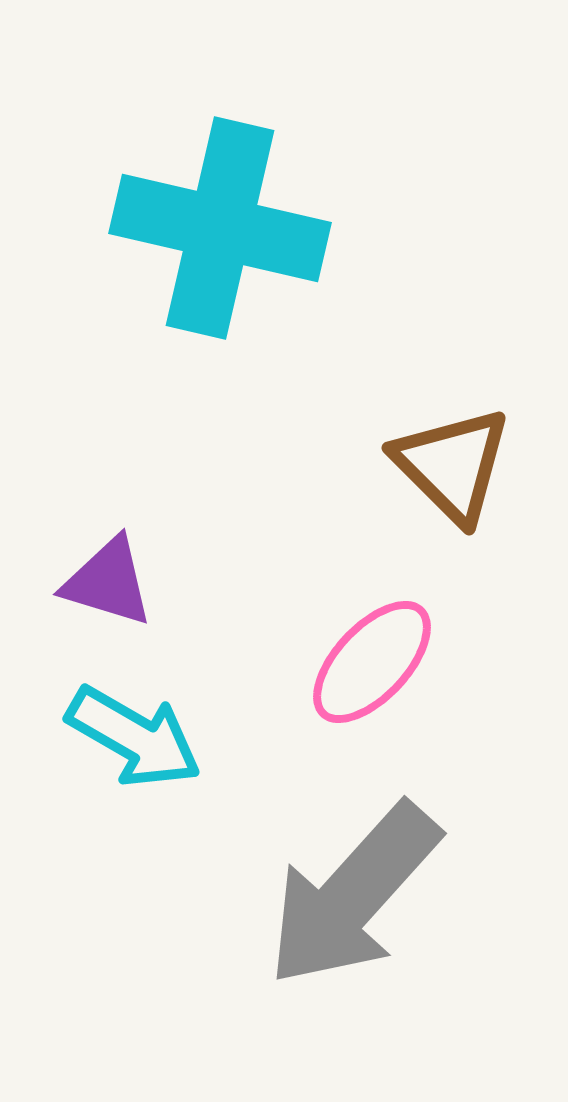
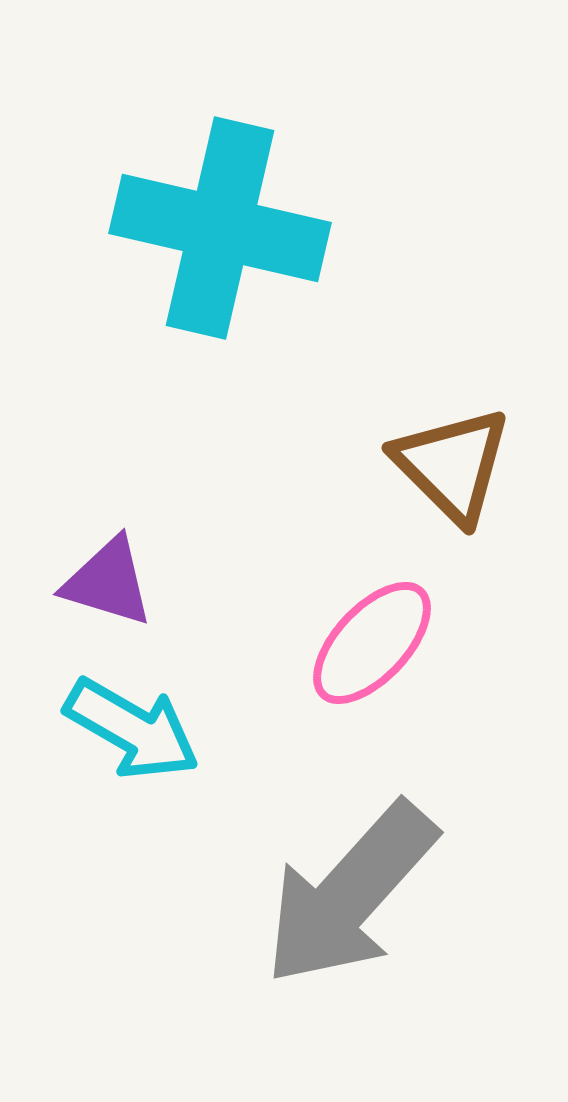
pink ellipse: moved 19 px up
cyan arrow: moved 2 px left, 8 px up
gray arrow: moved 3 px left, 1 px up
